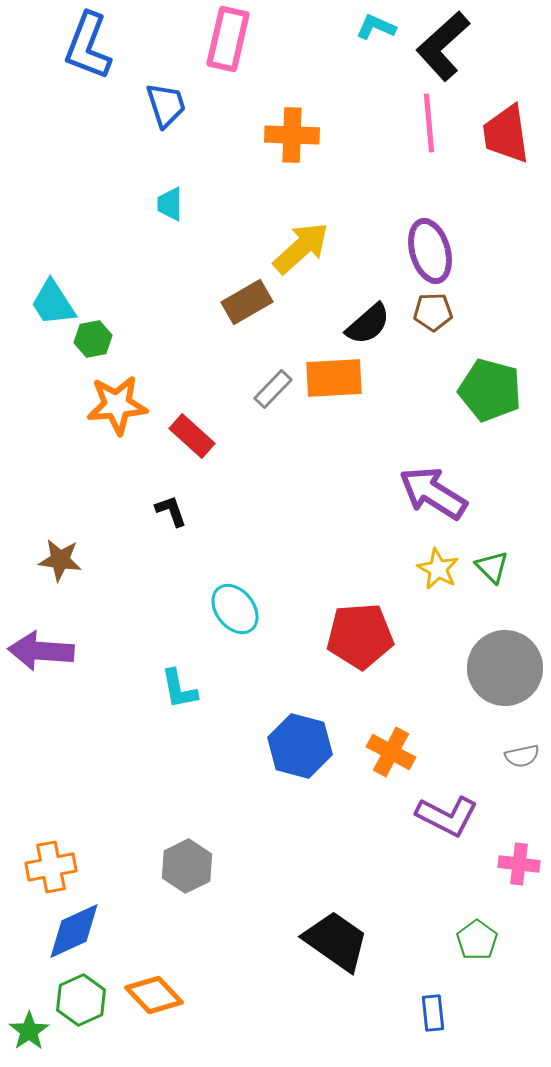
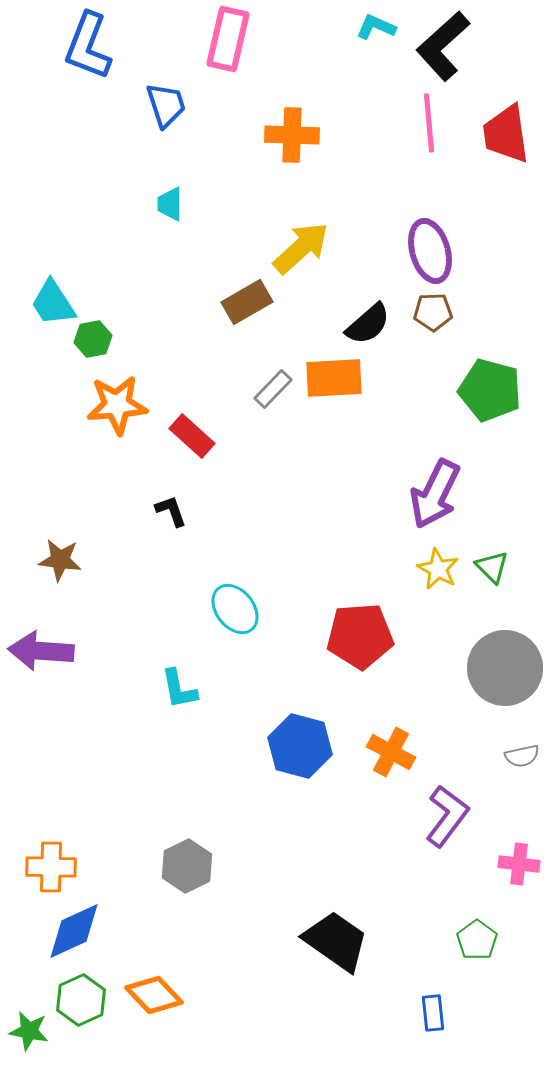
purple arrow at (433, 493): moved 2 px right, 1 px down; rotated 96 degrees counterclockwise
purple L-shape at (447, 816): rotated 80 degrees counterclockwise
orange cross at (51, 867): rotated 12 degrees clockwise
green star at (29, 1031): rotated 27 degrees counterclockwise
